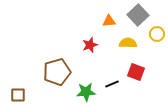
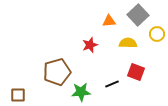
green star: moved 5 px left
